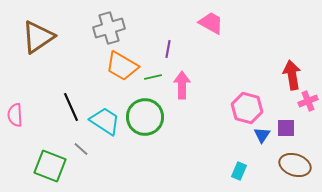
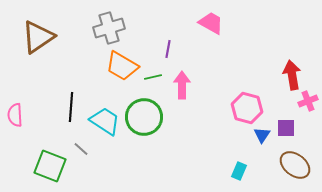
black line: rotated 28 degrees clockwise
green circle: moved 1 px left
brown ellipse: rotated 20 degrees clockwise
